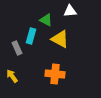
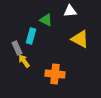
yellow triangle: moved 20 px right
yellow arrow: moved 12 px right, 15 px up
